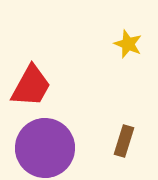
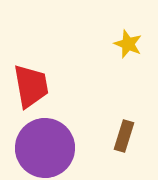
red trapezoid: rotated 39 degrees counterclockwise
brown rectangle: moved 5 px up
